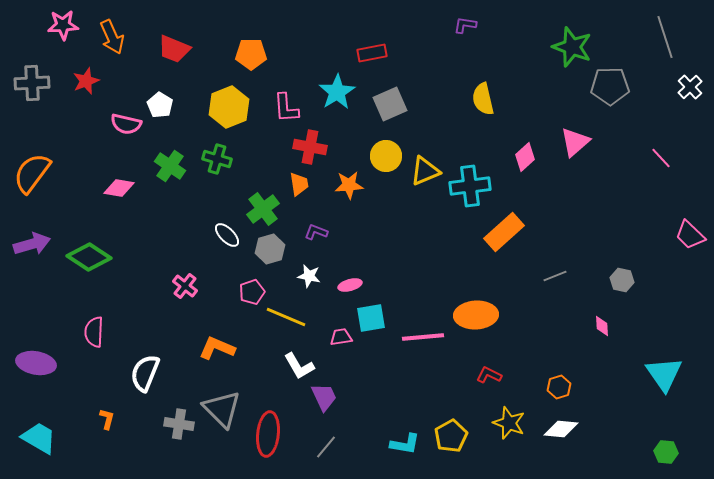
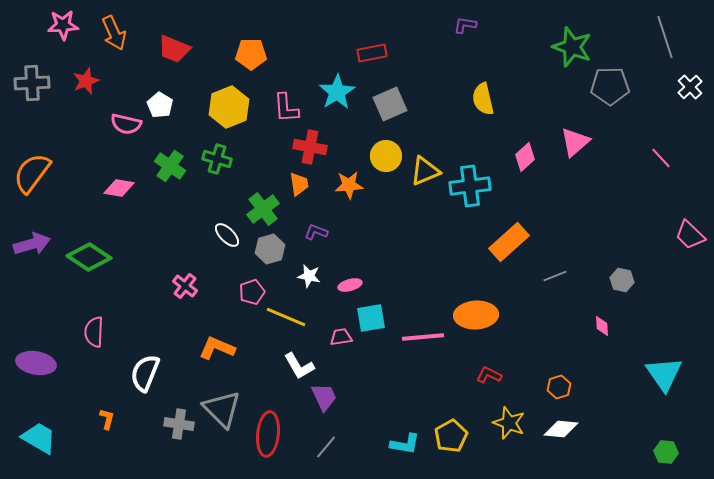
orange arrow at (112, 37): moved 2 px right, 4 px up
orange rectangle at (504, 232): moved 5 px right, 10 px down
